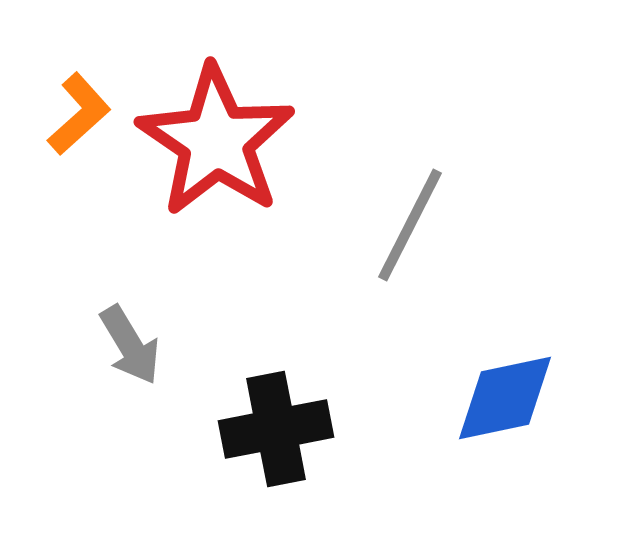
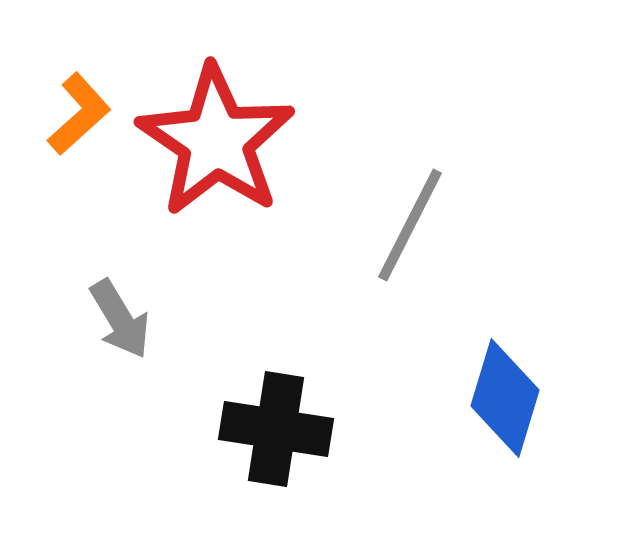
gray arrow: moved 10 px left, 26 px up
blue diamond: rotated 61 degrees counterclockwise
black cross: rotated 20 degrees clockwise
